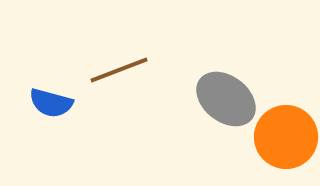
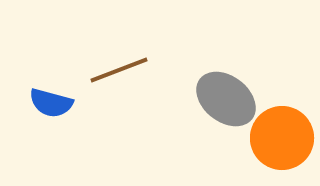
orange circle: moved 4 px left, 1 px down
